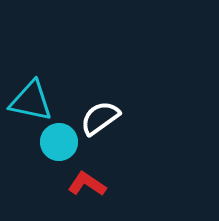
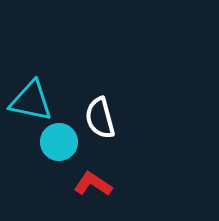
white semicircle: rotated 69 degrees counterclockwise
red L-shape: moved 6 px right
